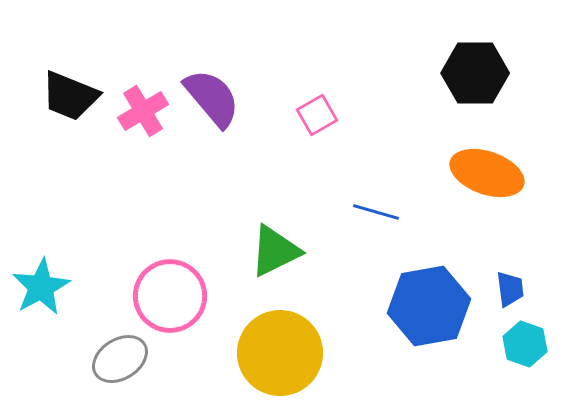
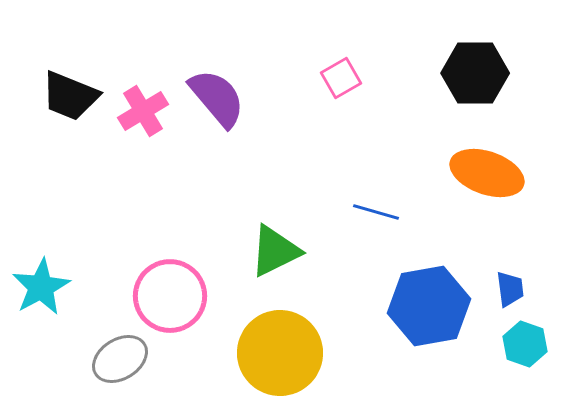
purple semicircle: moved 5 px right
pink square: moved 24 px right, 37 px up
